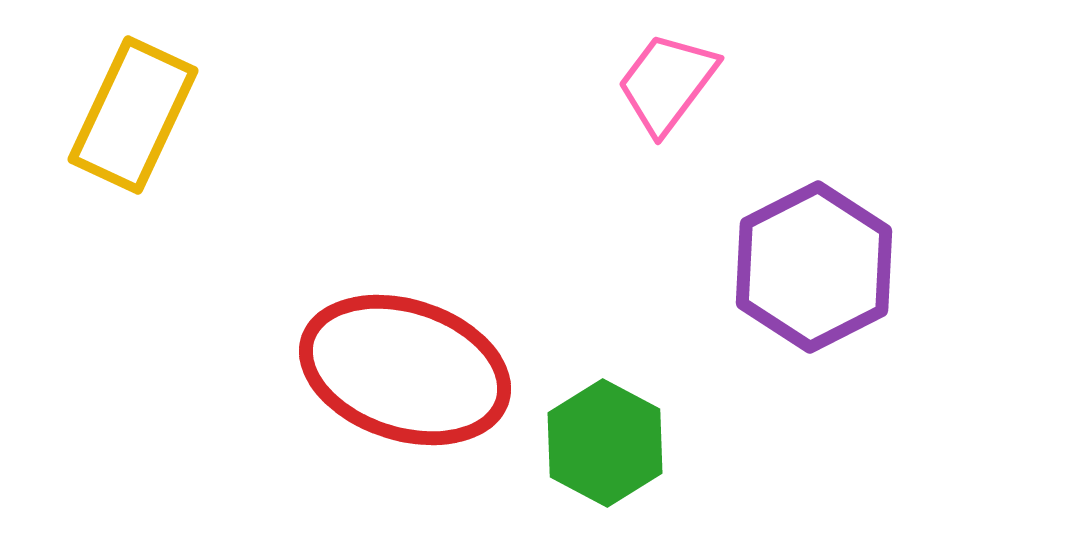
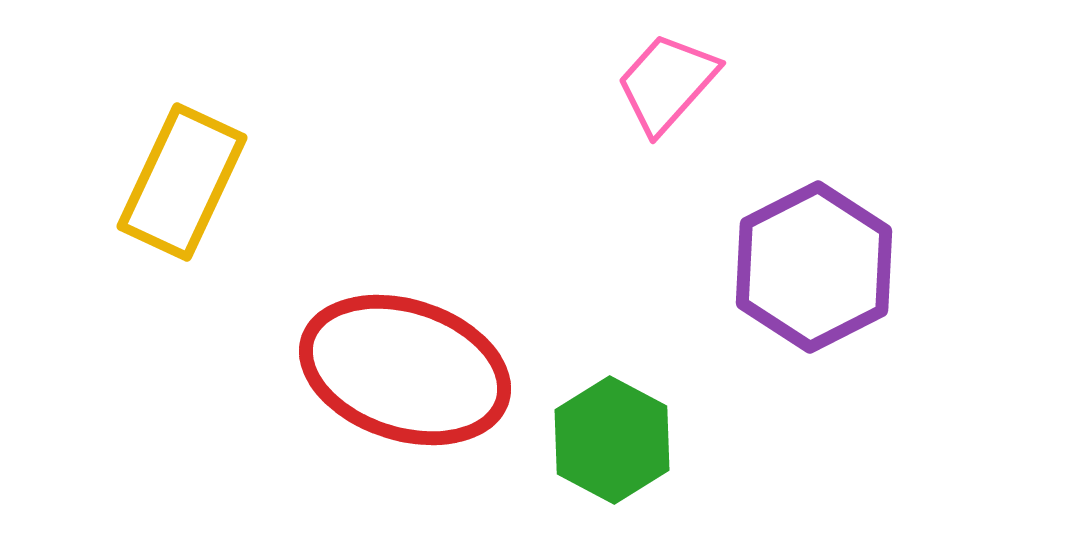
pink trapezoid: rotated 5 degrees clockwise
yellow rectangle: moved 49 px right, 67 px down
green hexagon: moved 7 px right, 3 px up
